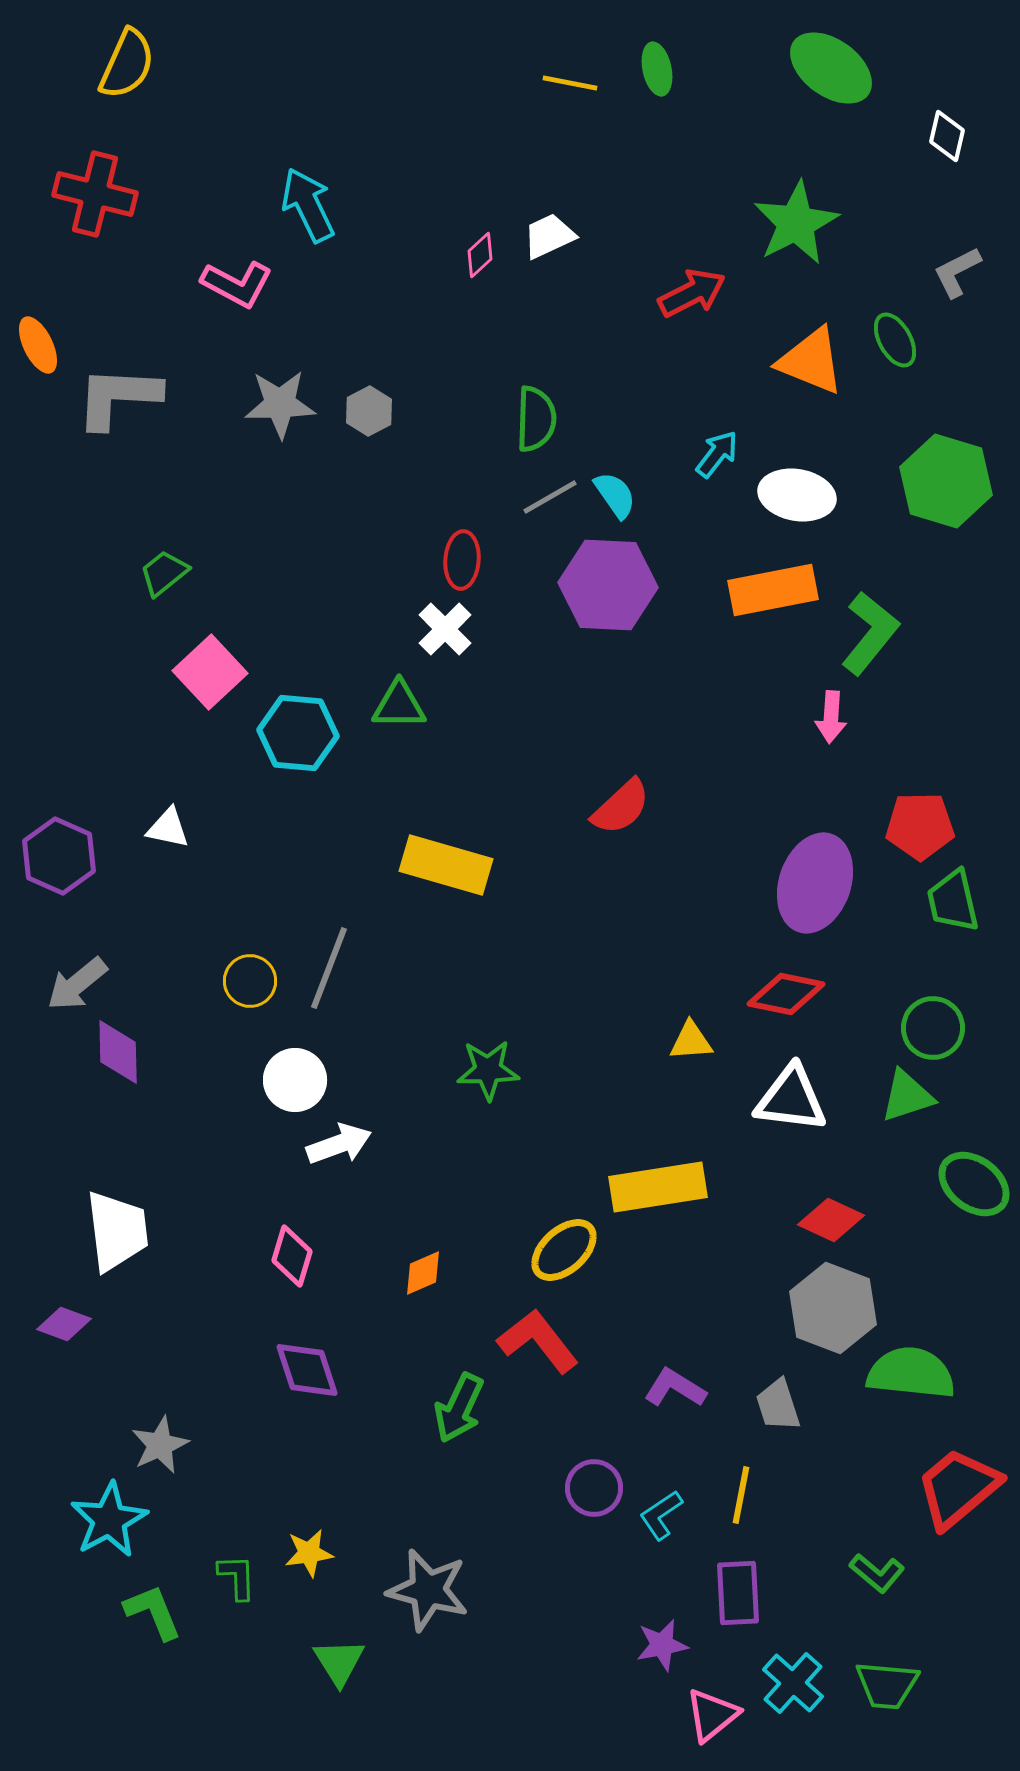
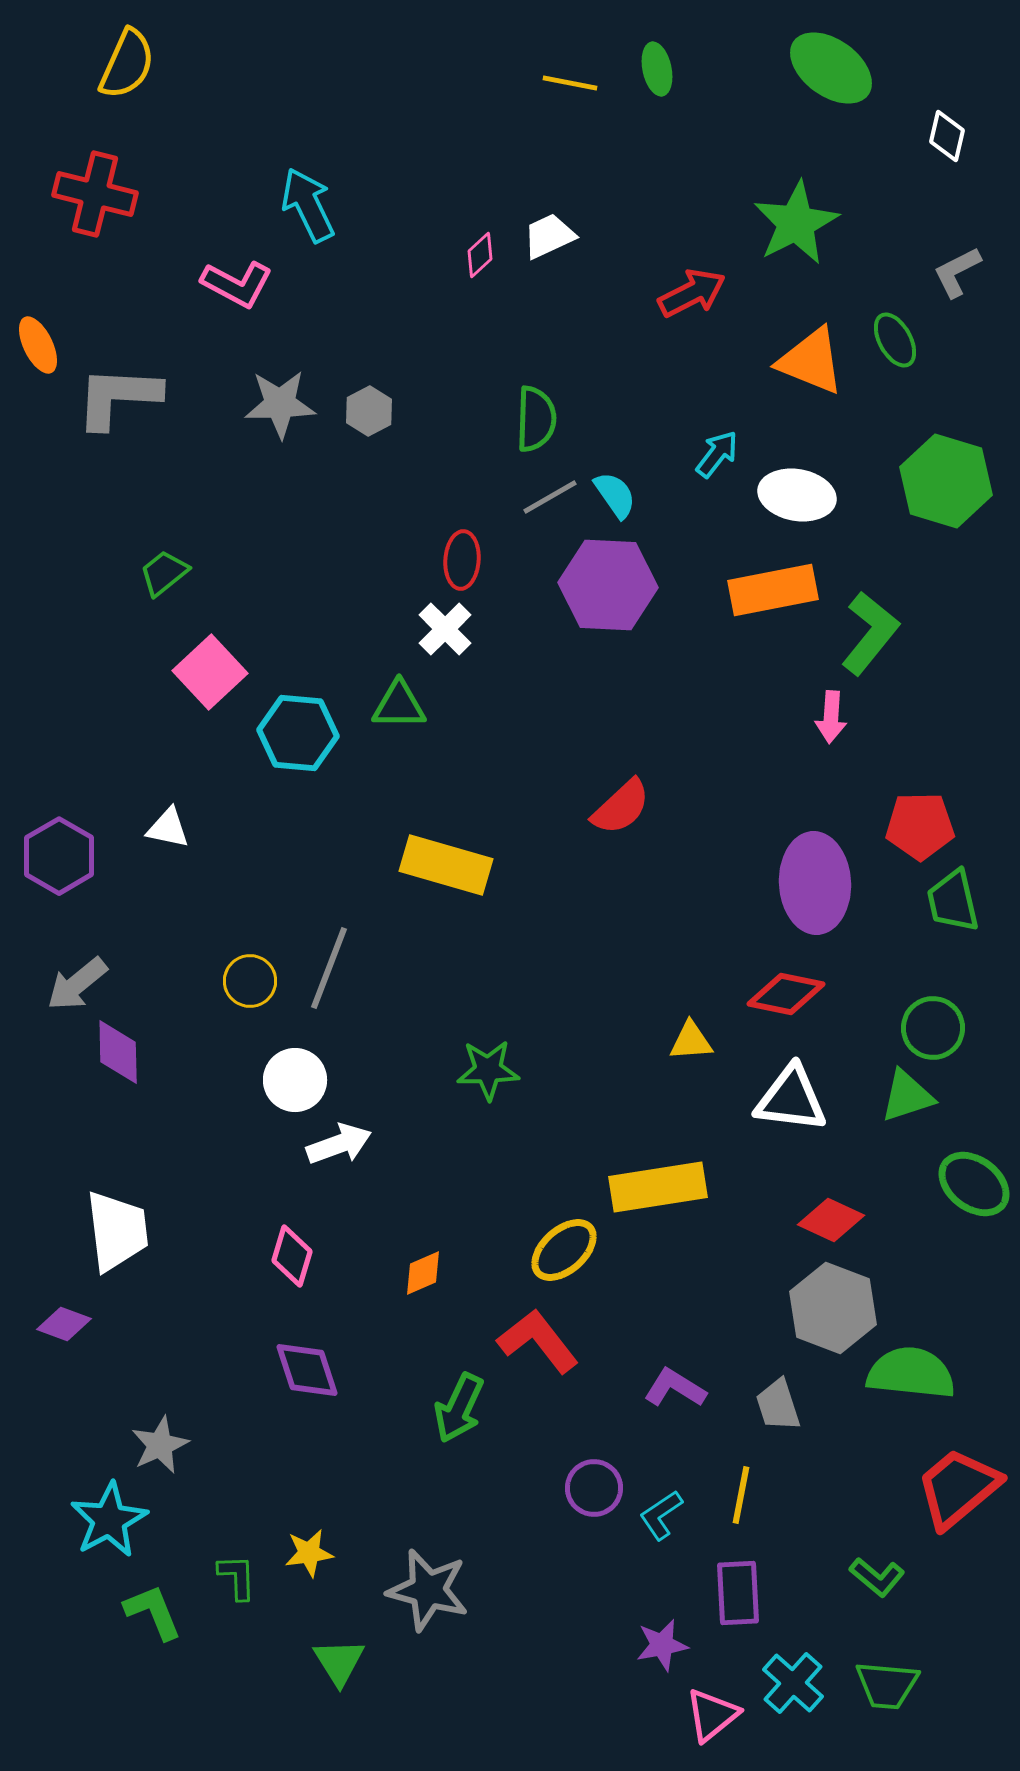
purple hexagon at (59, 856): rotated 6 degrees clockwise
purple ellipse at (815, 883): rotated 22 degrees counterclockwise
green L-shape at (877, 1573): moved 4 px down
